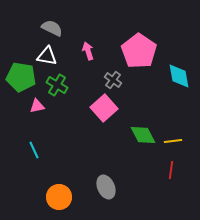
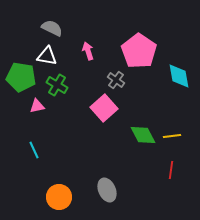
gray cross: moved 3 px right
yellow line: moved 1 px left, 5 px up
gray ellipse: moved 1 px right, 3 px down
